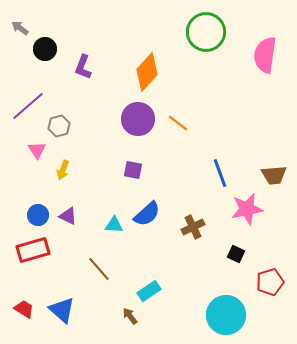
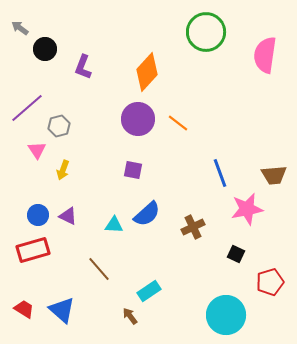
purple line: moved 1 px left, 2 px down
